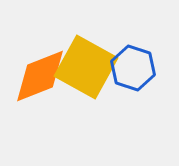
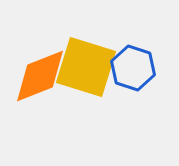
yellow square: rotated 12 degrees counterclockwise
